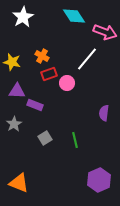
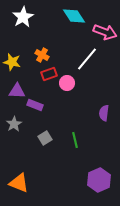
orange cross: moved 1 px up
